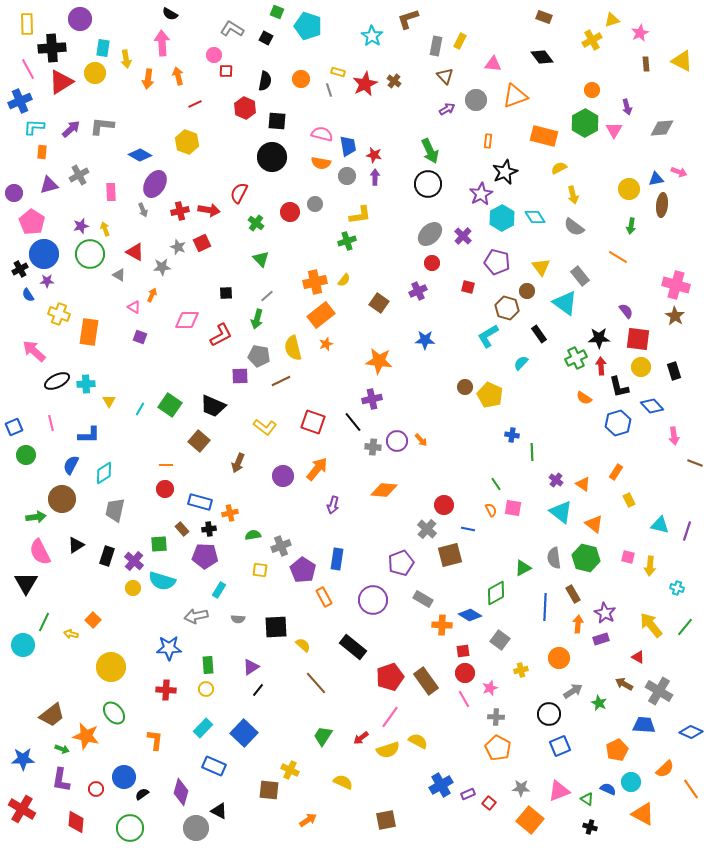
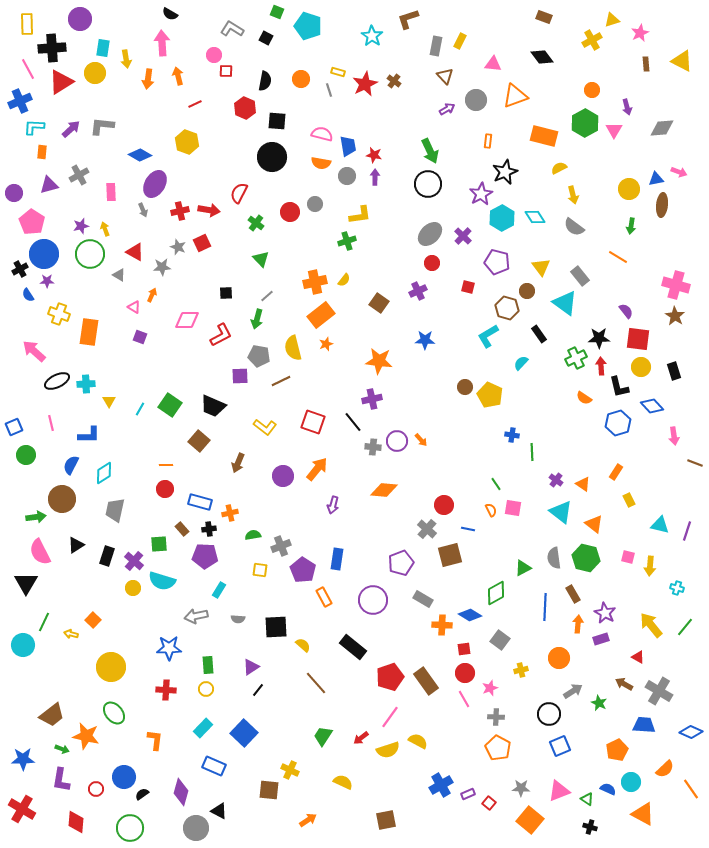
red square at (463, 651): moved 1 px right, 2 px up
